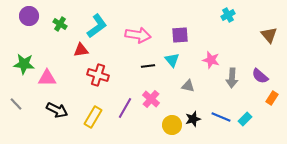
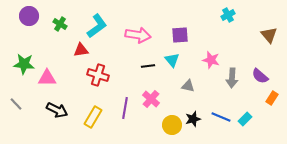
purple line: rotated 20 degrees counterclockwise
